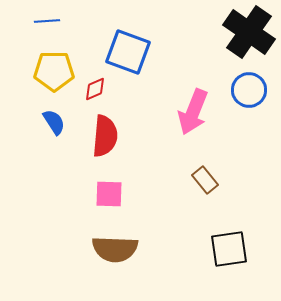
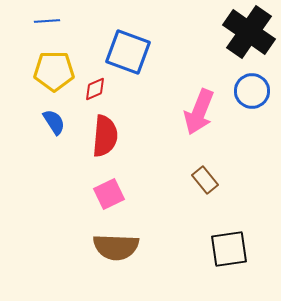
blue circle: moved 3 px right, 1 px down
pink arrow: moved 6 px right
pink square: rotated 28 degrees counterclockwise
brown semicircle: moved 1 px right, 2 px up
